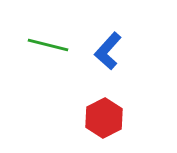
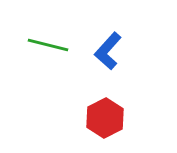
red hexagon: moved 1 px right
